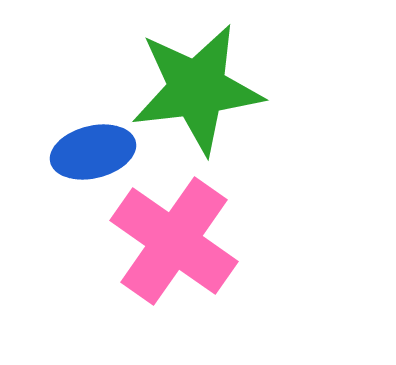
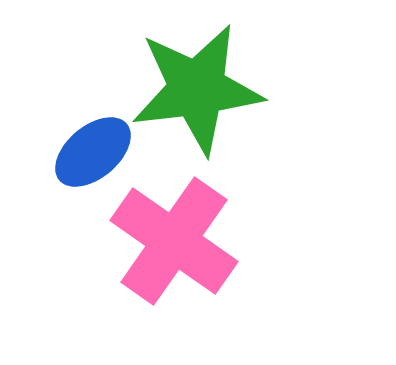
blue ellipse: rotated 26 degrees counterclockwise
